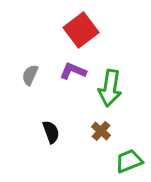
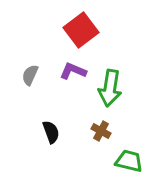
brown cross: rotated 12 degrees counterclockwise
green trapezoid: rotated 36 degrees clockwise
